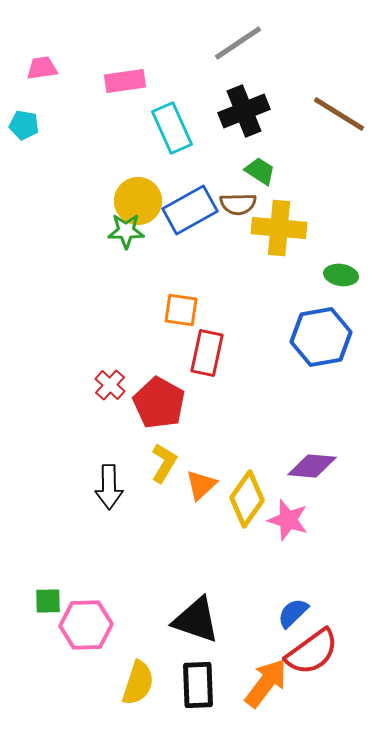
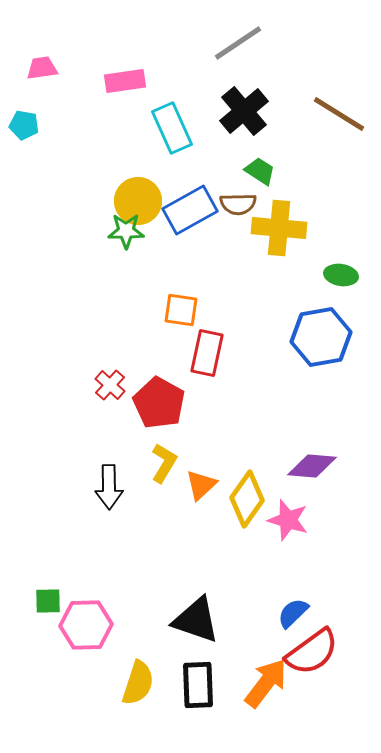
black cross: rotated 18 degrees counterclockwise
